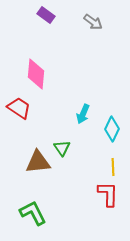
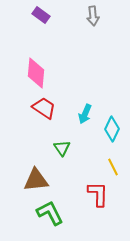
purple rectangle: moved 5 px left
gray arrow: moved 6 px up; rotated 48 degrees clockwise
pink diamond: moved 1 px up
red trapezoid: moved 25 px right
cyan arrow: moved 2 px right
brown triangle: moved 2 px left, 18 px down
yellow line: rotated 24 degrees counterclockwise
red L-shape: moved 10 px left
green L-shape: moved 17 px right
